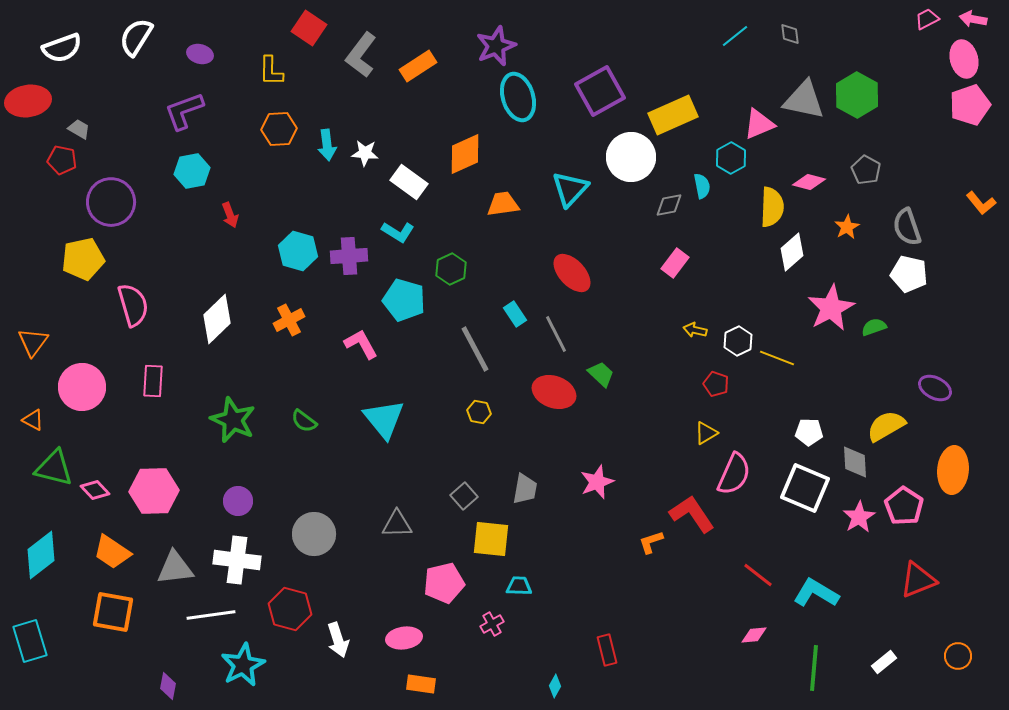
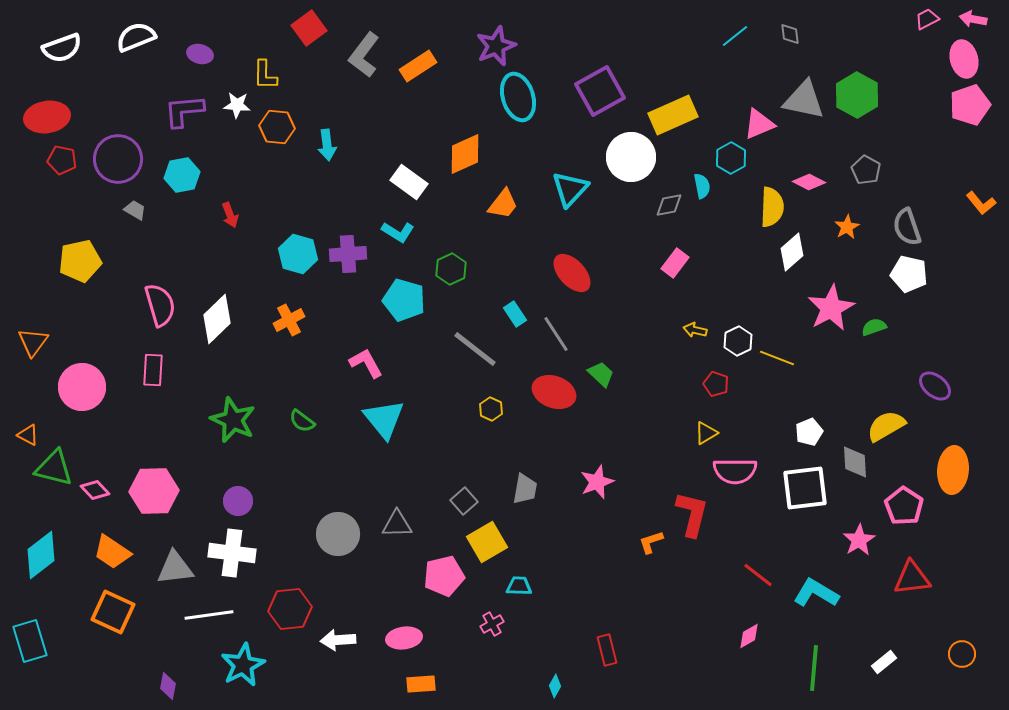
red square at (309, 28): rotated 20 degrees clockwise
white semicircle at (136, 37): rotated 36 degrees clockwise
gray L-shape at (361, 55): moved 3 px right
yellow L-shape at (271, 71): moved 6 px left, 4 px down
red ellipse at (28, 101): moved 19 px right, 16 px down
purple L-shape at (184, 111): rotated 15 degrees clockwise
gray trapezoid at (79, 129): moved 56 px right, 81 px down
orange hexagon at (279, 129): moved 2 px left, 2 px up; rotated 8 degrees clockwise
white star at (365, 153): moved 128 px left, 48 px up
cyan hexagon at (192, 171): moved 10 px left, 4 px down
pink diamond at (809, 182): rotated 12 degrees clockwise
purple circle at (111, 202): moved 7 px right, 43 px up
orange trapezoid at (503, 204): rotated 136 degrees clockwise
cyan hexagon at (298, 251): moved 3 px down
purple cross at (349, 256): moved 1 px left, 2 px up
yellow pentagon at (83, 259): moved 3 px left, 2 px down
pink semicircle at (133, 305): moved 27 px right
gray line at (556, 334): rotated 6 degrees counterclockwise
pink L-shape at (361, 344): moved 5 px right, 19 px down
gray line at (475, 349): rotated 24 degrees counterclockwise
pink rectangle at (153, 381): moved 11 px up
purple ellipse at (935, 388): moved 2 px up; rotated 12 degrees clockwise
yellow hexagon at (479, 412): moved 12 px right, 3 px up; rotated 15 degrees clockwise
orange triangle at (33, 420): moved 5 px left, 15 px down
green semicircle at (304, 421): moved 2 px left
white pentagon at (809, 432): rotated 24 degrees counterclockwise
pink semicircle at (734, 474): moved 1 px right, 3 px up; rotated 66 degrees clockwise
white square at (805, 488): rotated 30 degrees counterclockwise
gray square at (464, 496): moved 5 px down
red L-shape at (692, 514): rotated 48 degrees clockwise
pink star at (859, 517): moved 23 px down
gray circle at (314, 534): moved 24 px right
yellow square at (491, 539): moved 4 px left, 3 px down; rotated 36 degrees counterclockwise
white cross at (237, 560): moved 5 px left, 7 px up
red triangle at (918, 580): moved 6 px left, 2 px up; rotated 15 degrees clockwise
pink pentagon at (444, 583): moved 7 px up
red hexagon at (290, 609): rotated 21 degrees counterclockwise
orange square at (113, 612): rotated 15 degrees clockwise
white line at (211, 615): moved 2 px left
pink diamond at (754, 635): moved 5 px left, 1 px down; rotated 24 degrees counterclockwise
white arrow at (338, 640): rotated 104 degrees clockwise
orange circle at (958, 656): moved 4 px right, 2 px up
orange rectangle at (421, 684): rotated 12 degrees counterclockwise
